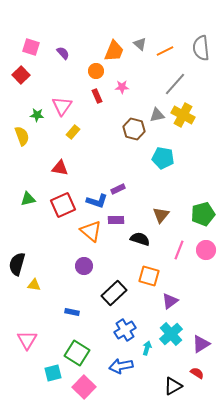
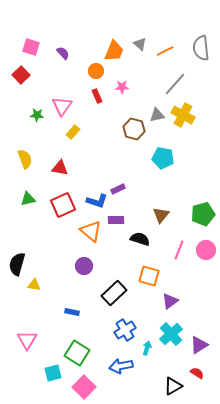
yellow semicircle at (22, 136): moved 3 px right, 23 px down
purple triangle at (201, 344): moved 2 px left, 1 px down
